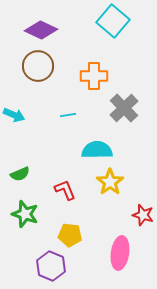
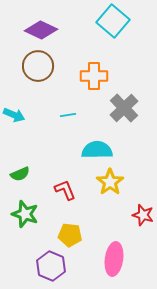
pink ellipse: moved 6 px left, 6 px down
